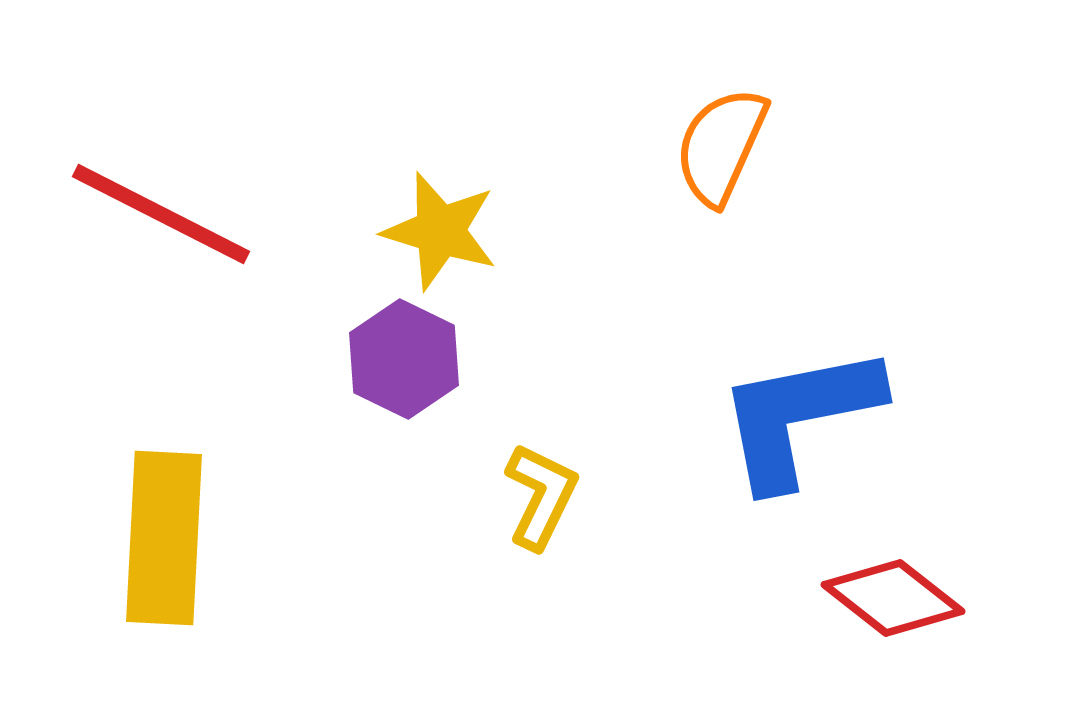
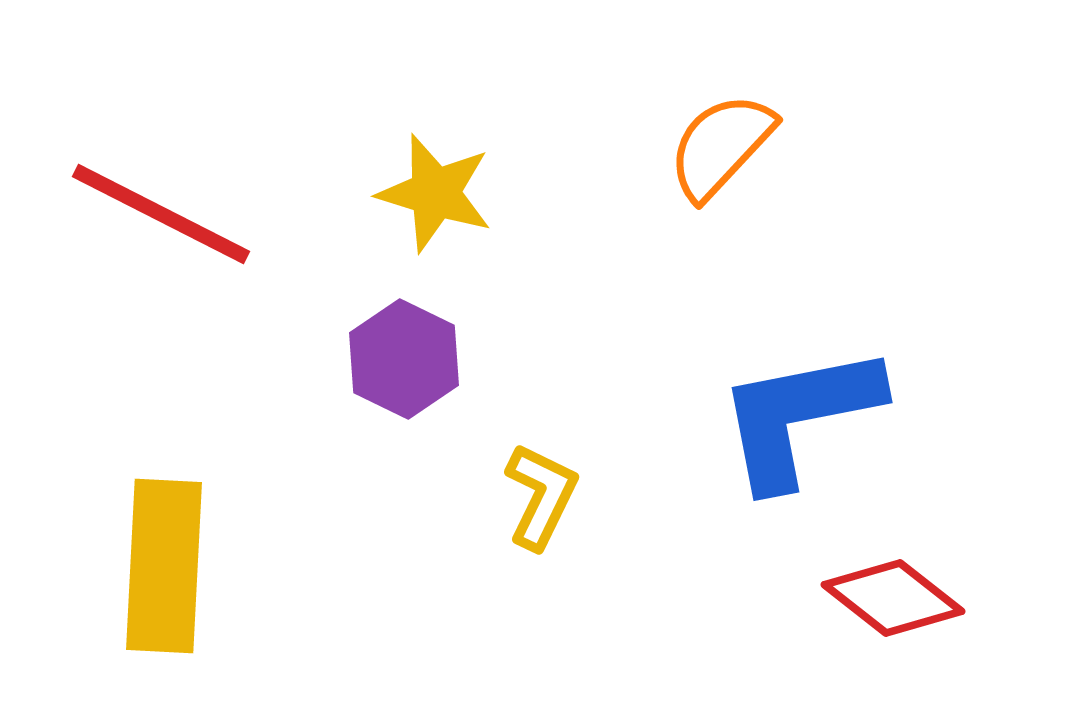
orange semicircle: rotated 19 degrees clockwise
yellow star: moved 5 px left, 38 px up
yellow rectangle: moved 28 px down
